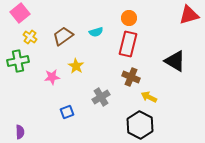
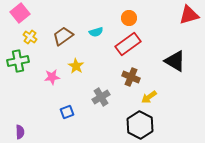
red rectangle: rotated 40 degrees clockwise
yellow arrow: rotated 63 degrees counterclockwise
